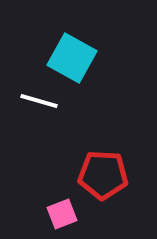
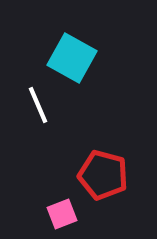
white line: moved 1 px left, 4 px down; rotated 51 degrees clockwise
red pentagon: rotated 12 degrees clockwise
